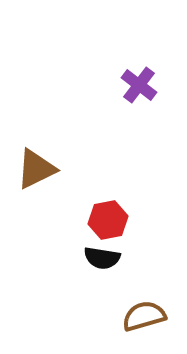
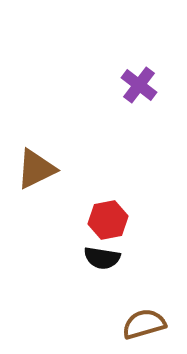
brown semicircle: moved 8 px down
